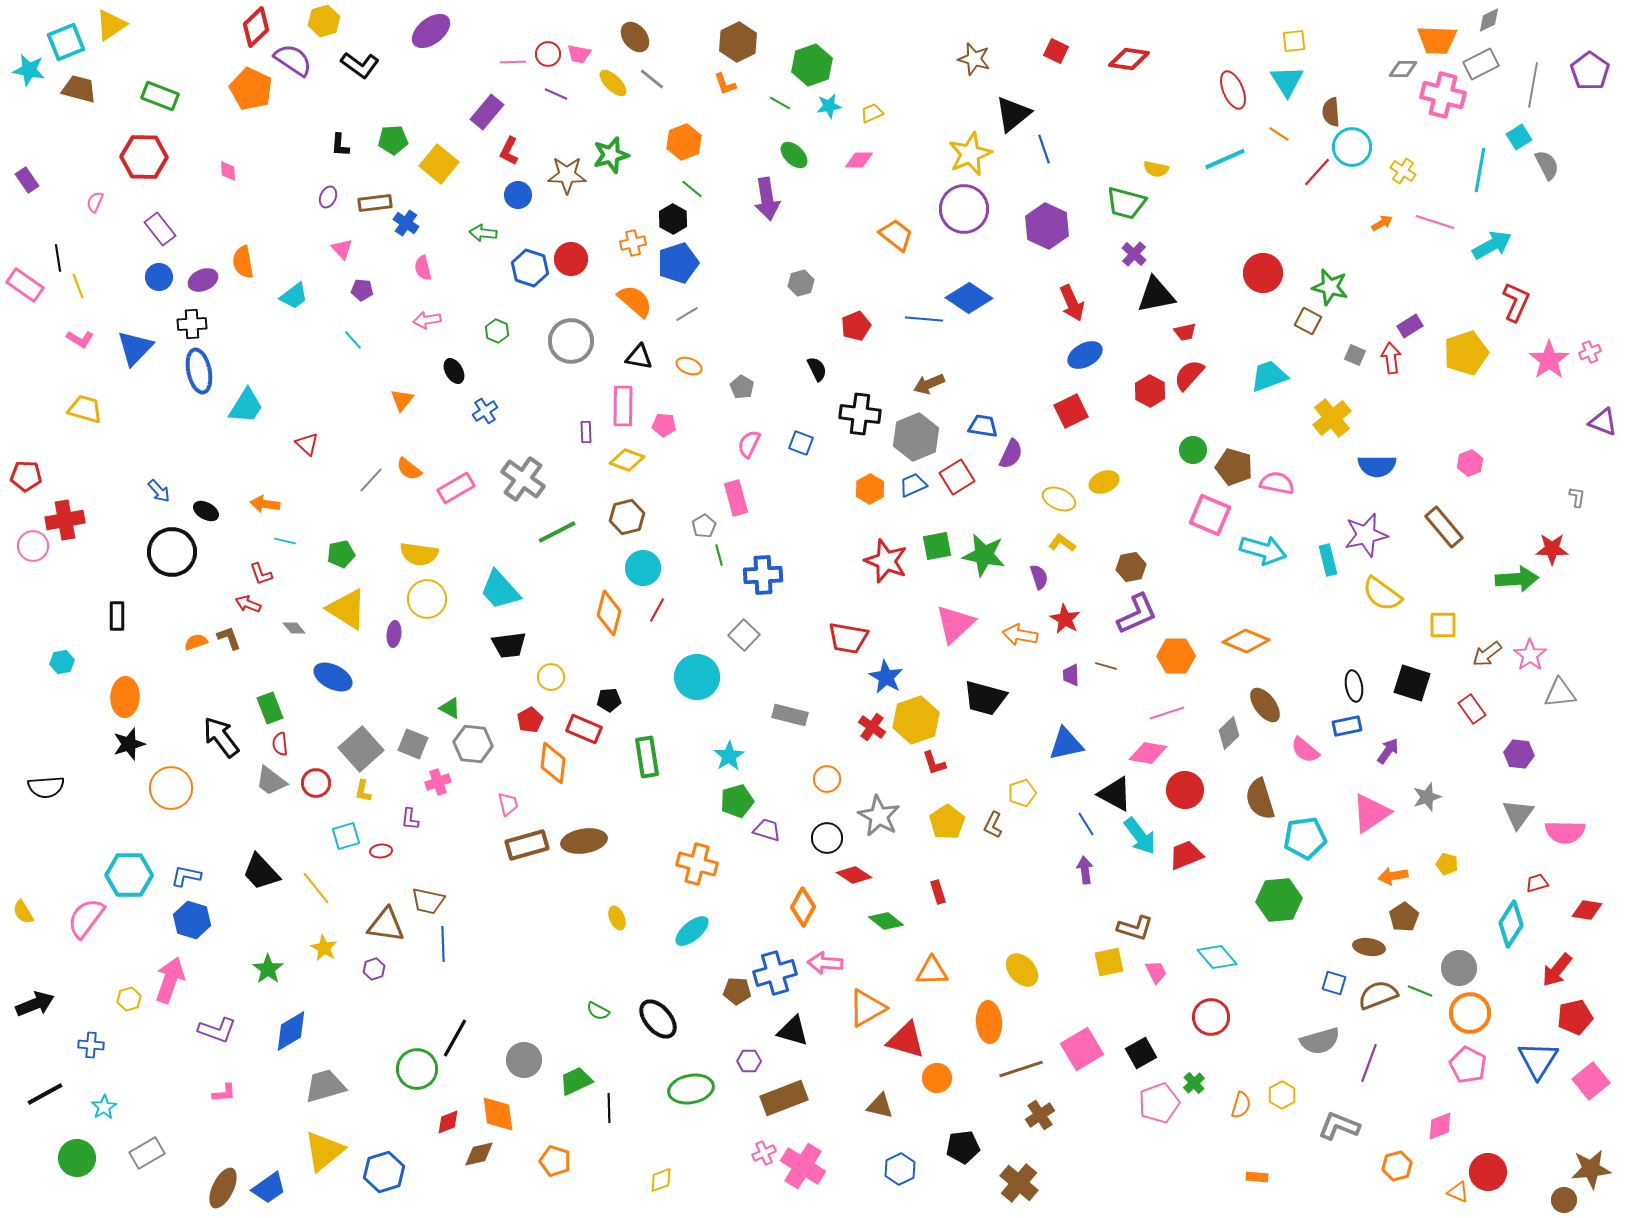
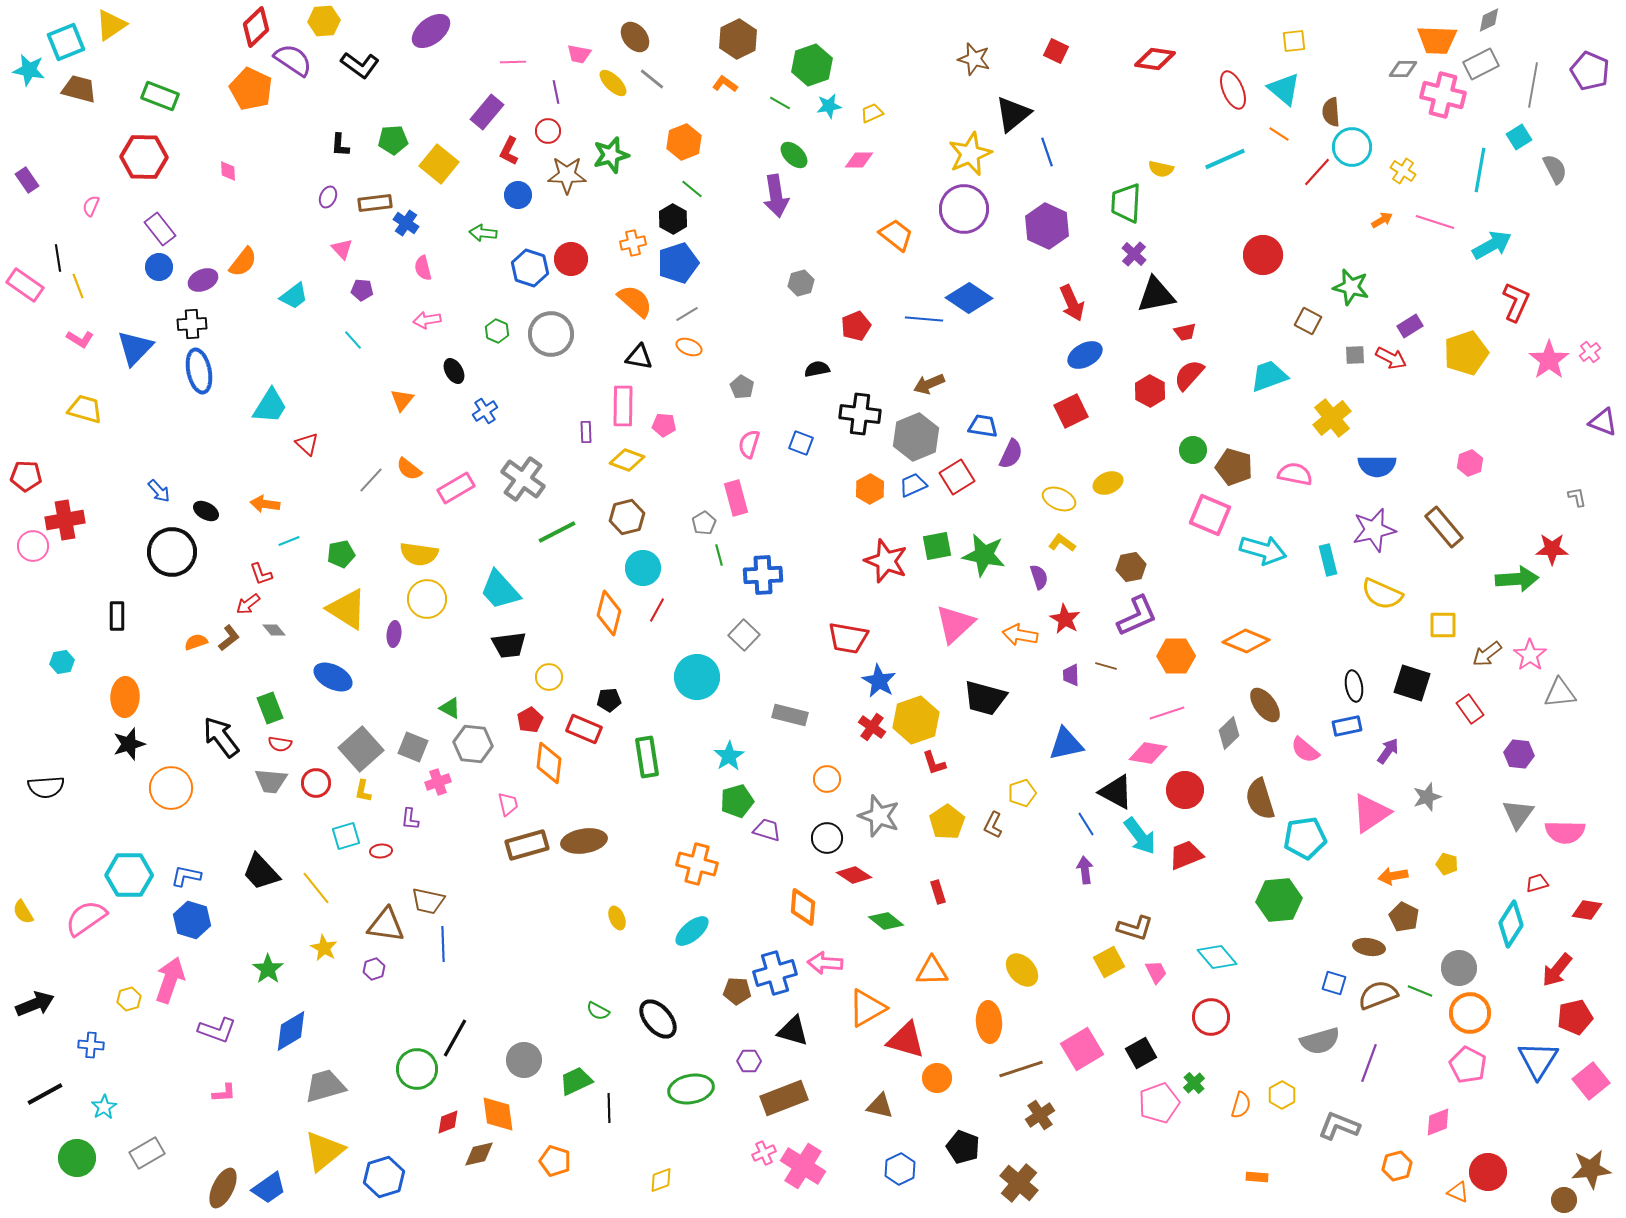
yellow hexagon at (324, 21): rotated 12 degrees clockwise
brown hexagon at (738, 42): moved 3 px up
red circle at (548, 54): moved 77 px down
red diamond at (1129, 59): moved 26 px right
purple pentagon at (1590, 71): rotated 12 degrees counterclockwise
cyan triangle at (1287, 81): moved 3 px left, 8 px down; rotated 18 degrees counterclockwise
orange L-shape at (725, 84): rotated 145 degrees clockwise
purple line at (556, 94): moved 2 px up; rotated 55 degrees clockwise
blue line at (1044, 149): moved 3 px right, 3 px down
gray semicircle at (1547, 165): moved 8 px right, 4 px down
yellow semicircle at (1156, 169): moved 5 px right
purple arrow at (767, 199): moved 9 px right, 3 px up
pink semicircle at (95, 202): moved 4 px left, 4 px down
green trapezoid at (1126, 203): rotated 78 degrees clockwise
orange arrow at (1382, 223): moved 3 px up
orange semicircle at (243, 262): rotated 132 degrees counterclockwise
red circle at (1263, 273): moved 18 px up
blue circle at (159, 277): moved 10 px up
green star at (1330, 287): moved 21 px right
gray circle at (571, 341): moved 20 px left, 7 px up
pink cross at (1590, 352): rotated 15 degrees counterclockwise
gray square at (1355, 355): rotated 25 degrees counterclockwise
red arrow at (1391, 358): rotated 124 degrees clockwise
orange ellipse at (689, 366): moved 19 px up
black semicircle at (817, 369): rotated 75 degrees counterclockwise
cyan trapezoid at (246, 406): moved 24 px right
pink semicircle at (749, 444): rotated 8 degrees counterclockwise
yellow ellipse at (1104, 482): moved 4 px right, 1 px down
pink semicircle at (1277, 483): moved 18 px right, 9 px up
gray L-shape at (1577, 497): rotated 20 degrees counterclockwise
gray pentagon at (704, 526): moved 3 px up
purple star at (1366, 535): moved 8 px right, 5 px up
cyan line at (285, 541): moved 4 px right; rotated 35 degrees counterclockwise
yellow semicircle at (1382, 594): rotated 12 degrees counterclockwise
red arrow at (248, 604): rotated 60 degrees counterclockwise
purple L-shape at (1137, 614): moved 2 px down
gray diamond at (294, 628): moved 20 px left, 2 px down
brown L-shape at (229, 638): rotated 72 degrees clockwise
yellow circle at (551, 677): moved 2 px left
blue star at (886, 677): moved 7 px left, 4 px down
red rectangle at (1472, 709): moved 2 px left
red semicircle at (280, 744): rotated 75 degrees counterclockwise
gray square at (413, 744): moved 3 px down
orange diamond at (553, 763): moved 4 px left
gray trapezoid at (271, 781): rotated 32 degrees counterclockwise
black triangle at (1115, 794): moved 1 px right, 2 px up
gray star at (879, 816): rotated 9 degrees counterclockwise
orange diamond at (803, 907): rotated 24 degrees counterclockwise
brown pentagon at (1404, 917): rotated 12 degrees counterclockwise
pink semicircle at (86, 918): rotated 18 degrees clockwise
yellow square at (1109, 962): rotated 16 degrees counterclockwise
pink diamond at (1440, 1126): moved 2 px left, 4 px up
black pentagon at (963, 1147): rotated 28 degrees clockwise
blue hexagon at (384, 1172): moved 5 px down
